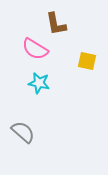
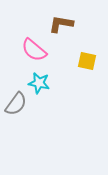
brown L-shape: moved 5 px right; rotated 110 degrees clockwise
pink semicircle: moved 1 px left, 1 px down; rotated 8 degrees clockwise
gray semicircle: moved 7 px left, 28 px up; rotated 85 degrees clockwise
